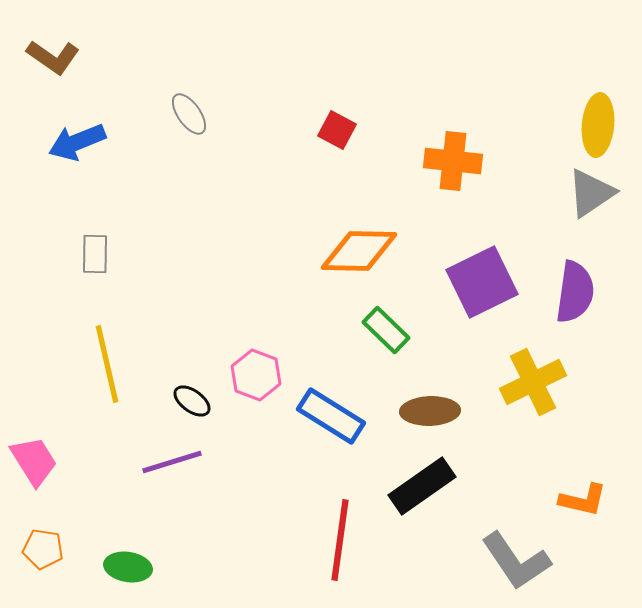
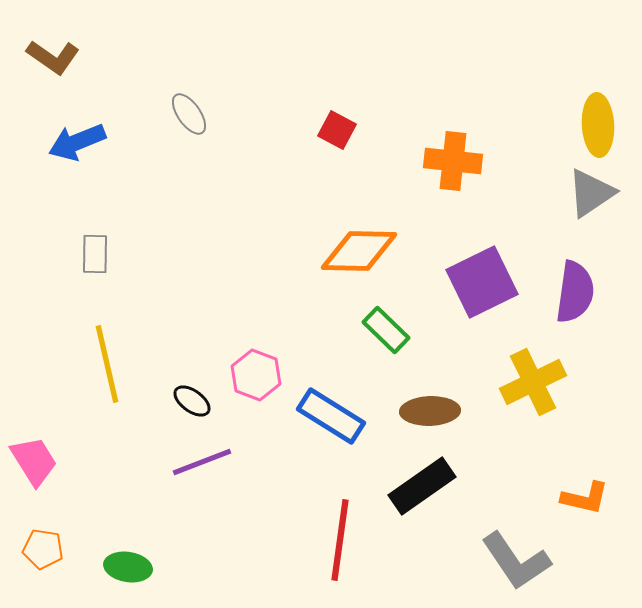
yellow ellipse: rotated 8 degrees counterclockwise
purple line: moved 30 px right; rotated 4 degrees counterclockwise
orange L-shape: moved 2 px right, 2 px up
